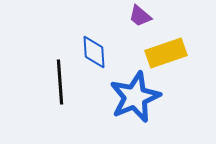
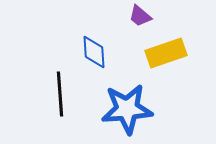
black line: moved 12 px down
blue star: moved 8 px left, 12 px down; rotated 18 degrees clockwise
